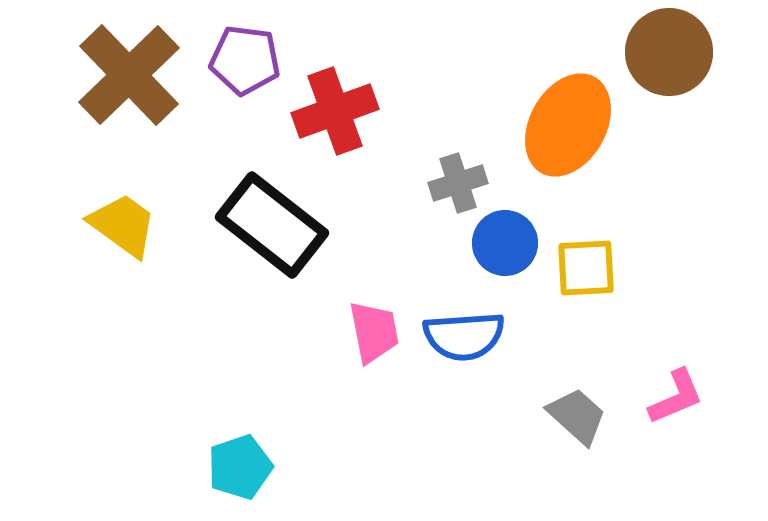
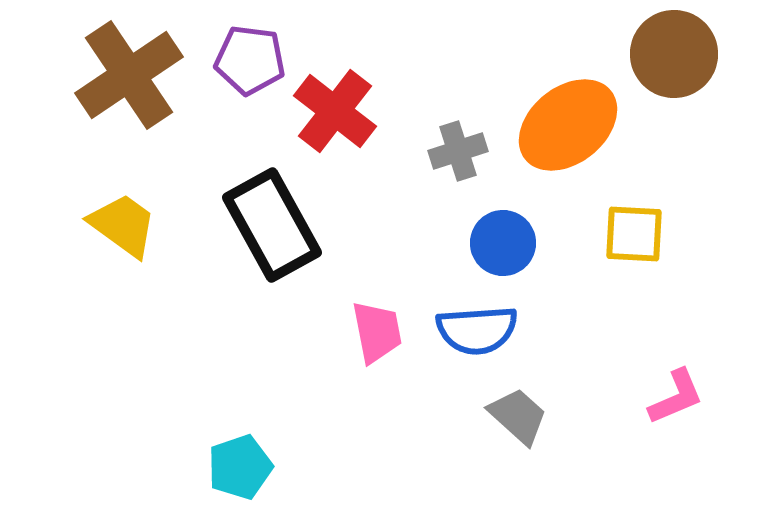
brown circle: moved 5 px right, 2 px down
purple pentagon: moved 5 px right
brown cross: rotated 10 degrees clockwise
red cross: rotated 32 degrees counterclockwise
orange ellipse: rotated 22 degrees clockwise
gray cross: moved 32 px up
black rectangle: rotated 23 degrees clockwise
blue circle: moved 2 px left
yellow square: moved 48 px right, 34 px up; rotated 6 degrees clockwise
pink trapezoid: moved 3 px right
blue semicircle: moved 13 px right, 6 px up
gray trapezoid: moved 59 px left
